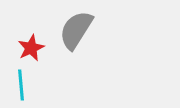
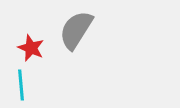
red star: rotated 24 degrees counterclockwise
